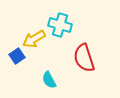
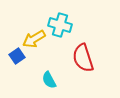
red semicircle: moved 1 px left
